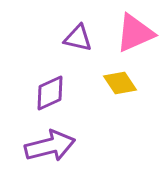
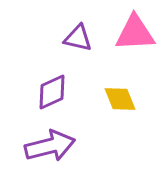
pink triangle: rotated 21 degrees clockwise
yellow diamond: moved 16 px down; rotated 12 degrees clockwise
purple diamond: moved 2 px right, 1 px up
